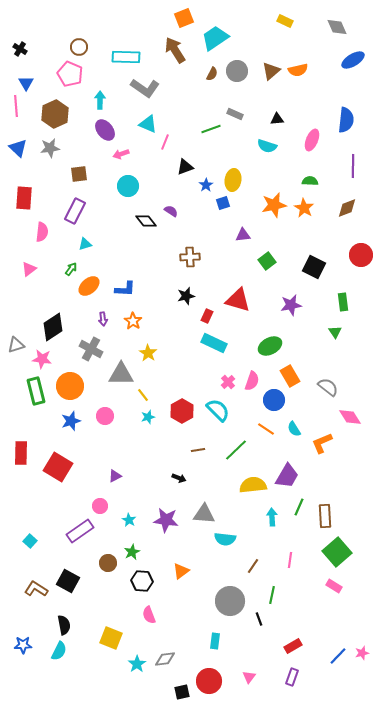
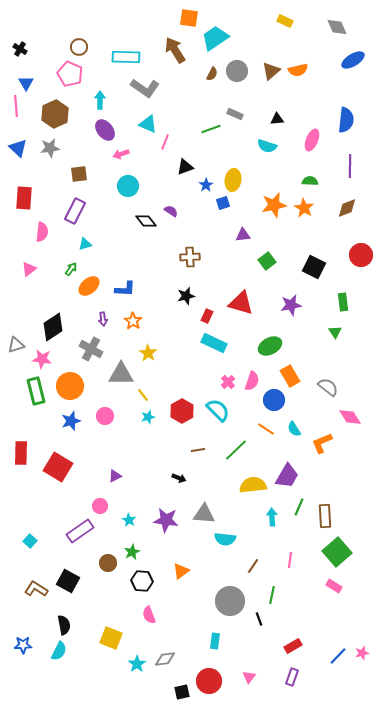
orange square at (184, 18): moved 5 px right; rotated 30 degrees clockwise
purple line at (353, 166): moved 3 px left
red triangle at (238, 300): moved 3 px right, 3 px down
